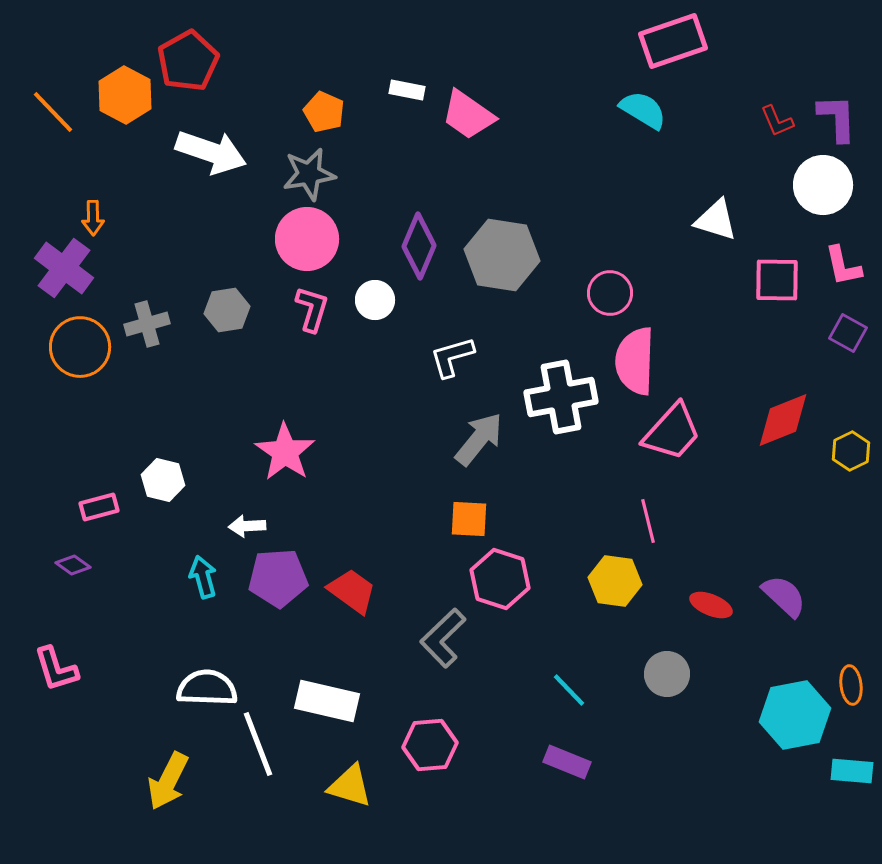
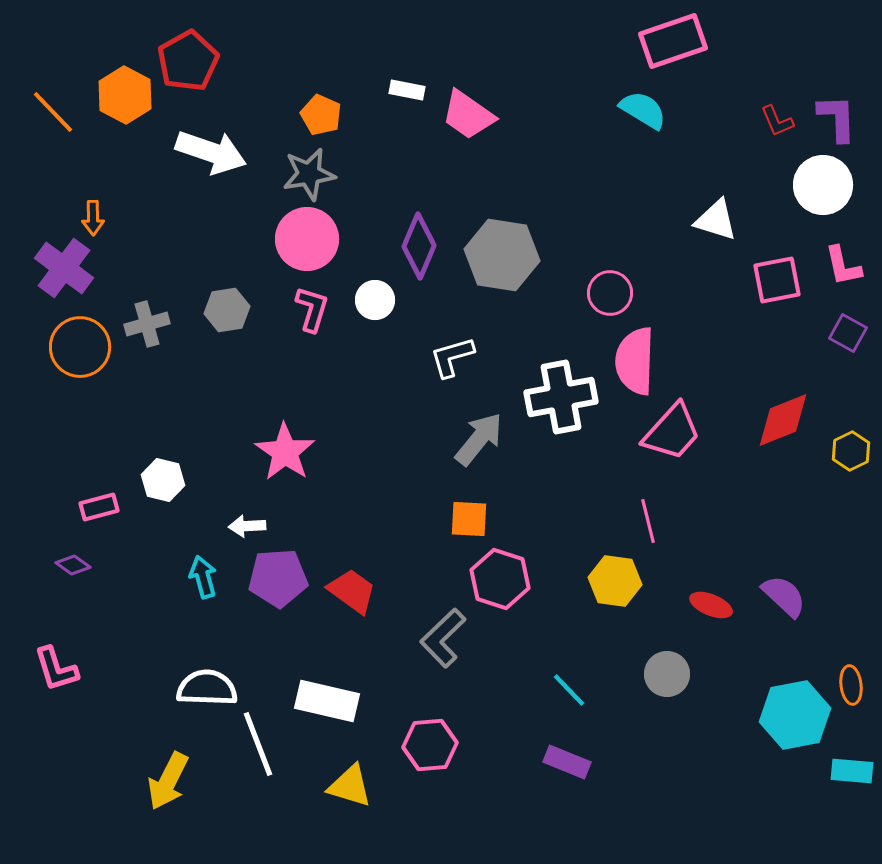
orange pentagon at (324, 112): moved 3 px left, 3 px down
pink square at (777, 280): rotated 12 degrees counterclockwise
